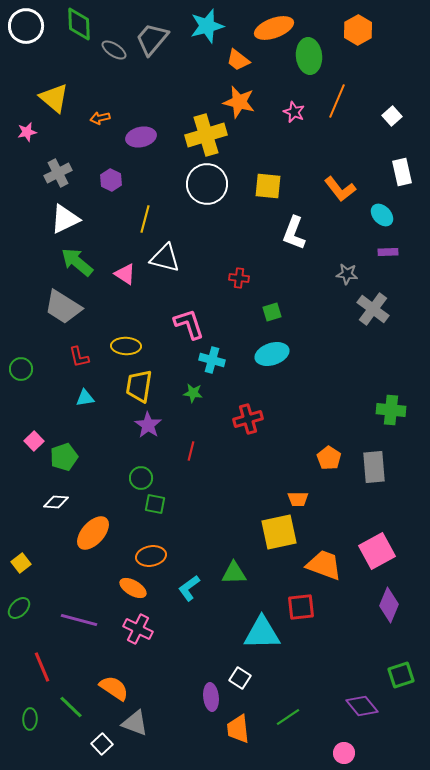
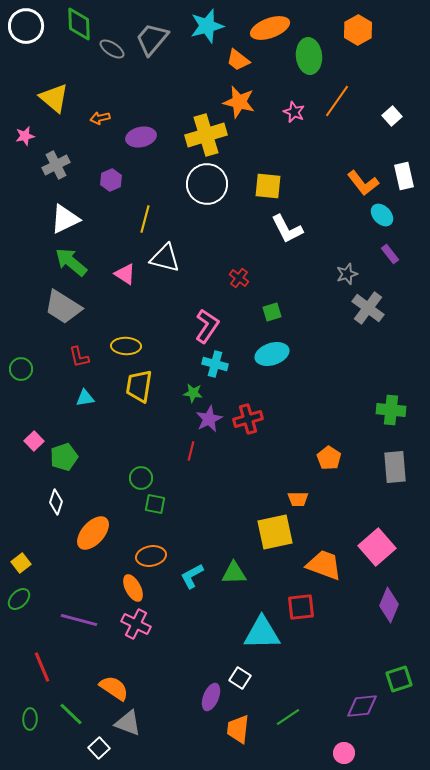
orange ellipse at (274, 28): moved 4 px left
gray ellipse at (114, 50): moved 2 px left, 1 px up
orange line at (337, 101): rotated 12 degrees clockwise
pink star at (27, 132): moved 2 px left, 4 px down
white rectangle at (402, 172): moved 2 px right, 4 px down
gray cross at (58, 173): moved 2 px left, 8 px up
purple hexagon at (111, 180): rotated 10 degrees clockwise
orange L-shape at (340, 189): moved 23 px right, 6 px up
white L-shape at (294, 233): moved 7 px left, 4 px up; rotated 48 degrees counterclockwise
purple rectangle at (388, 252): moved 2 px right, 2 px down; rotated 54 degrees clockwise
green arrow at (77, 262): moved 6 px left
gray star at (347, 274): rotated 25 degrees counterclockwise
red cross at (239, 278): rotated 30 degrees clockwise
gray cross at (373, 309): moved 5 px left, 1 px up
pink L-shape at (189, 324): moved 18 px right, 2 px down; rotated 52 degrees clockwise
cyan cross at (212, 360): moved 3 px right, 4 px down
purple star at (148, 425): moved 61 px right, 6 px up; rotated 12 degrees clockwise
gray rectangle at (374, 467): moved 21 px right
white diamond at (56, 502): rotated 75 degrees counterclockwise
yellow square at (279, 532): moved 4 px left
pink square at (377, 551): moved 4 px up; rotated 12 degrees counterclockwise
orange ellipse at (133, 588): rotated 32 degrees clockwise
cyan L-shape at (189, 588): moved 3 px right, 12 px up; rotated 8 degrees clockwise
green ellipse at (19, 608): moved 9 px up
pink cross at (138, 629): moved 2 px left, 5 px up
green square at (401, 675): moved 2 px left, 4 px down
purple ellipse at (211, 697): rotated 28 degrees clockwise
purple diamond at (362, 706): rotated 56 degrees counterclockwise
green line at (71, 707): moved 7 px down
gray triangle at (135, 723): moved 7 px left
orange trapezoid at (238, 729): rotated 12 degrees clockwise
white square at (102, 744): moved 3 px left, 4 px down
